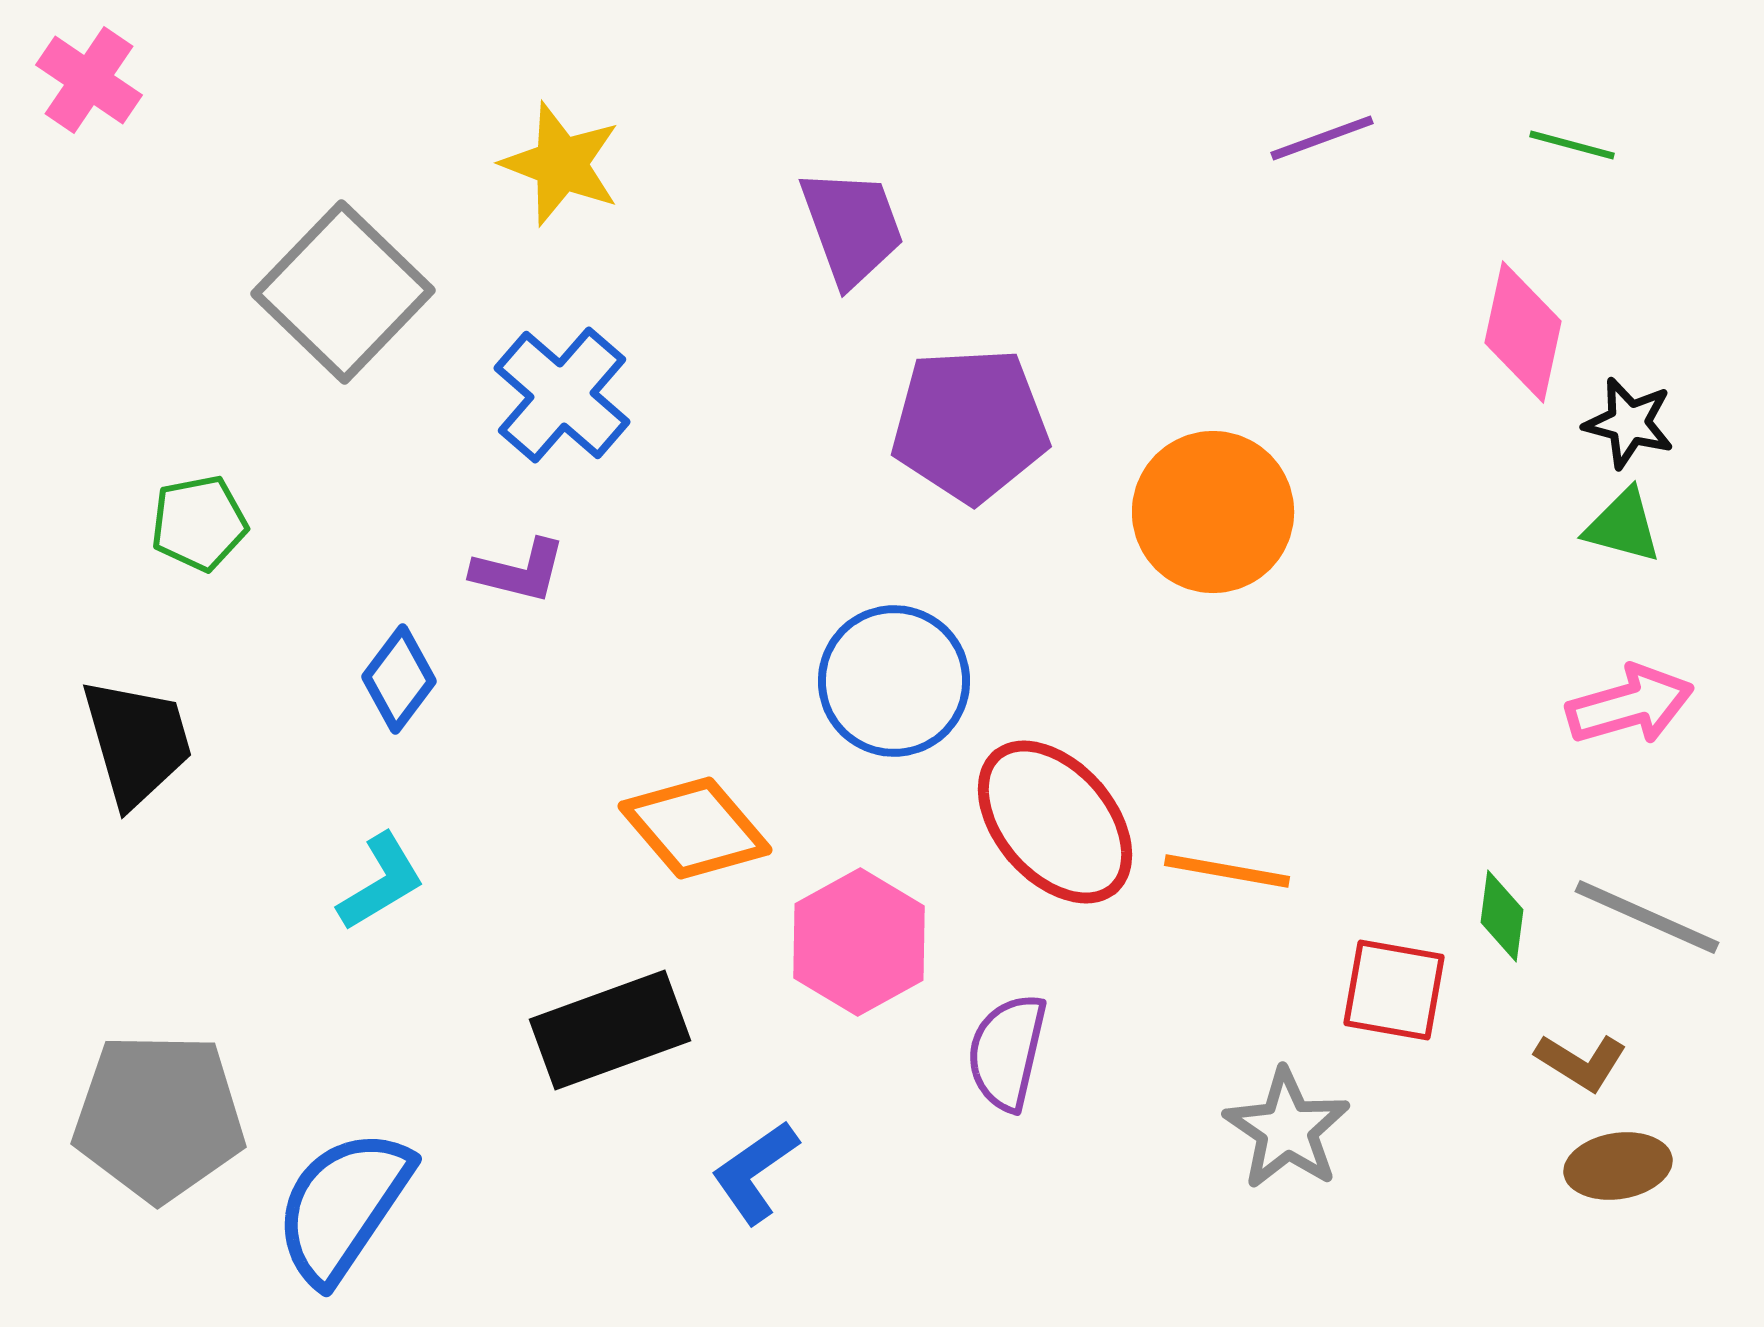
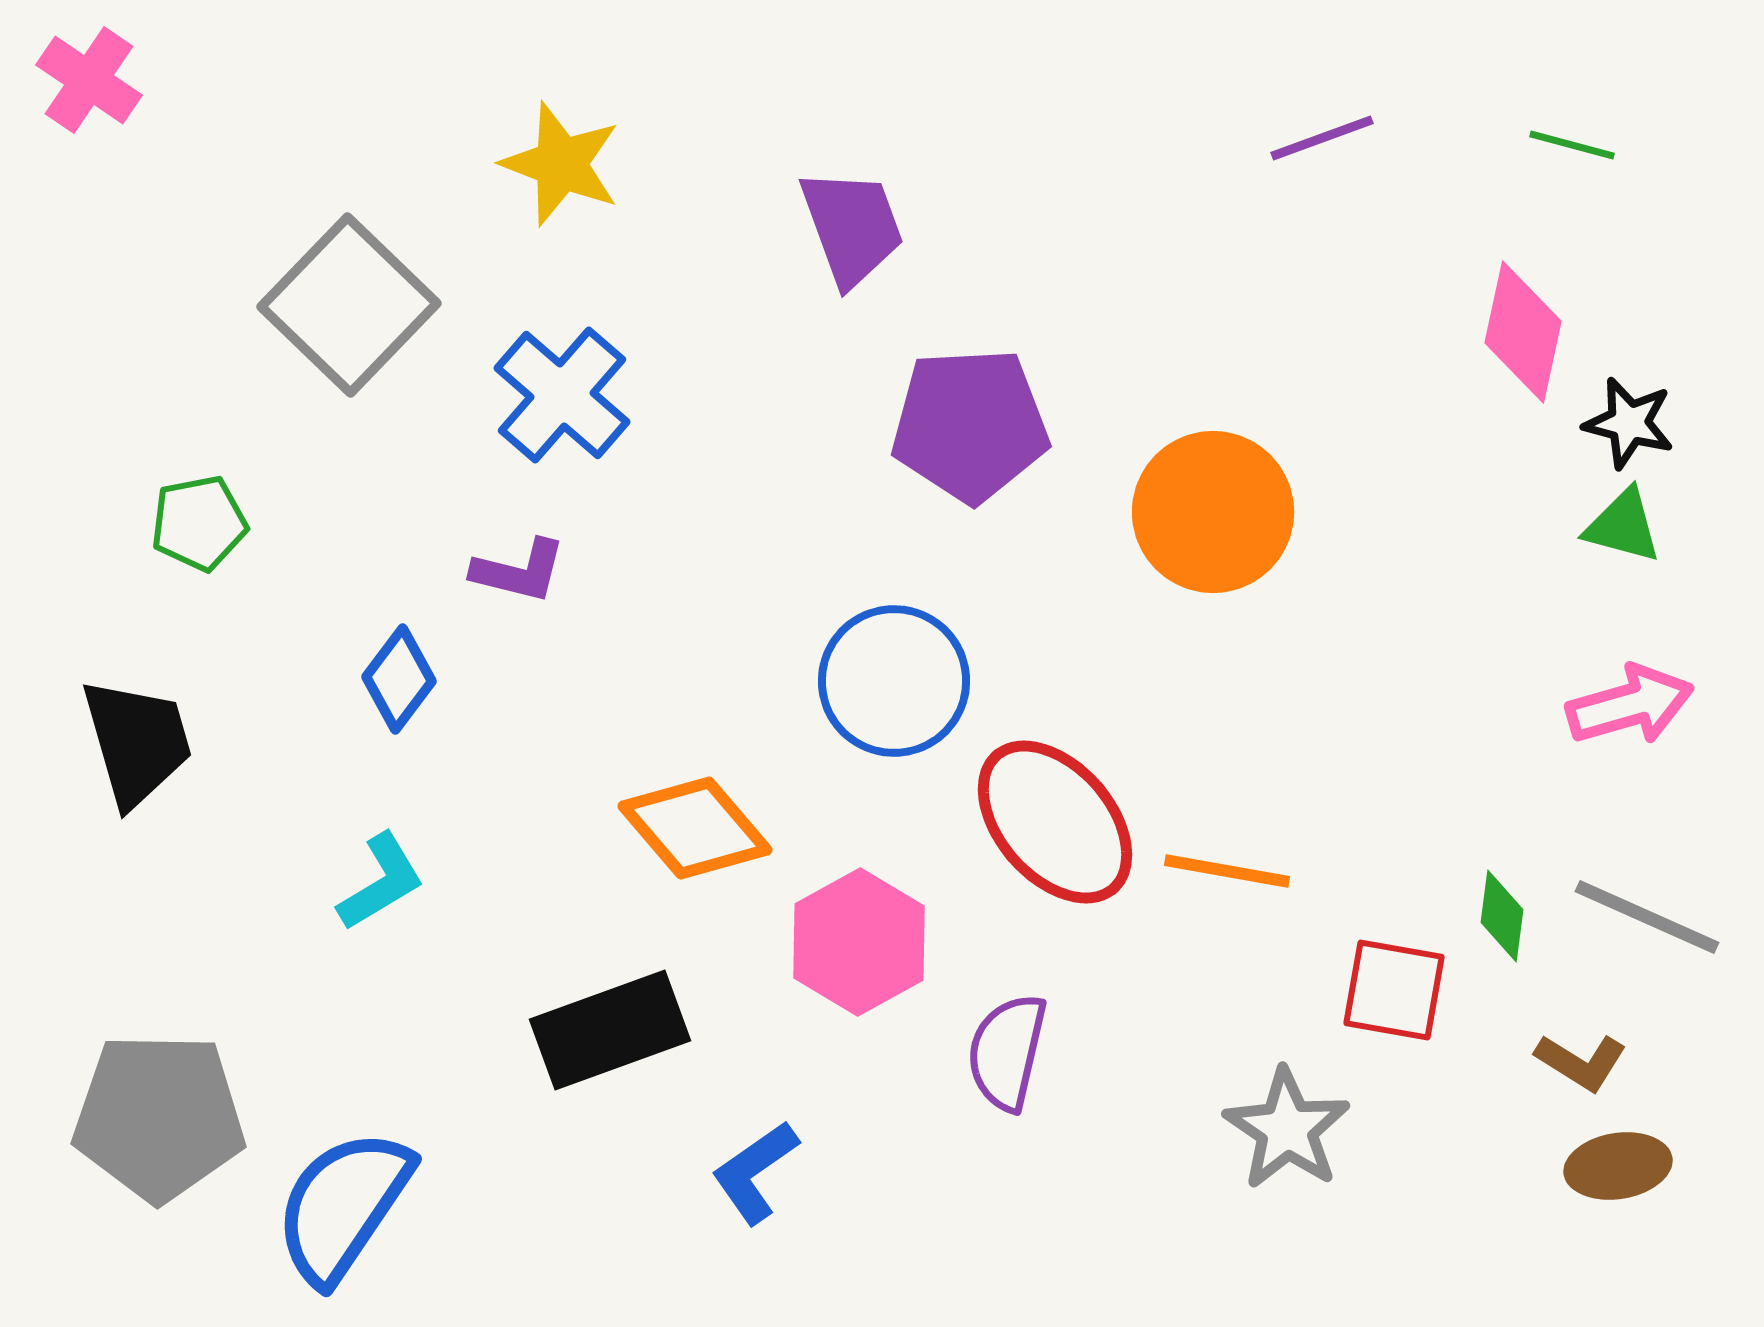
gray square: moved 6 px right, 13 px down
